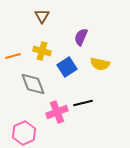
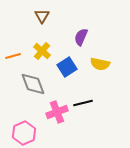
yellow cross: rotated 24 degrees clockwise
